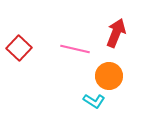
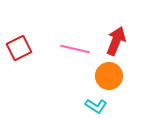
red arrow: moved 8 px down
red square: rotated 20 degrees clockwise
cyan L-shape: moved 2 px right, 5 px down
